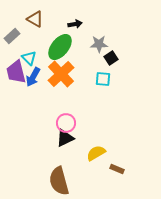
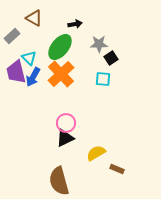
brown triangle: moved 1 px left, 1 px up
